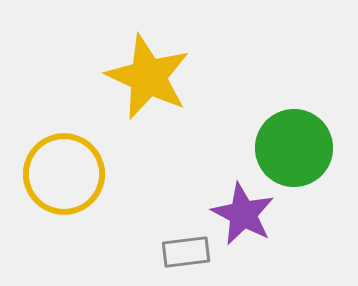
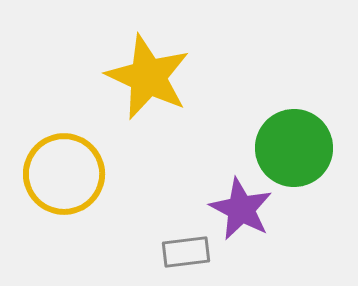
purple star: moved 2 px left, 5 px up
